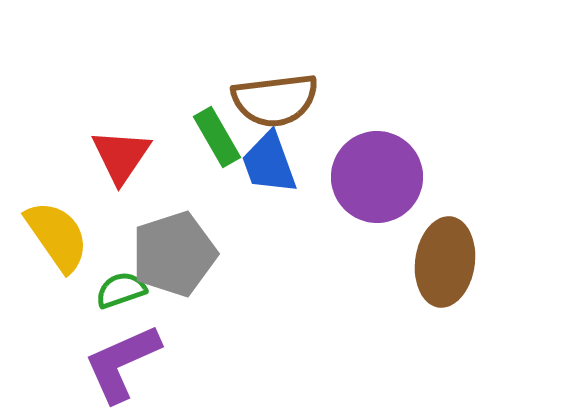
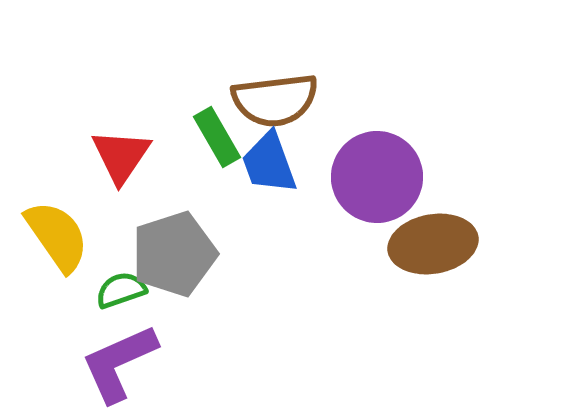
brown ellipse: moved 12 px left, 18 px up; rotated 72 degrees clockwise
purple L-shape: moved 3 px left
